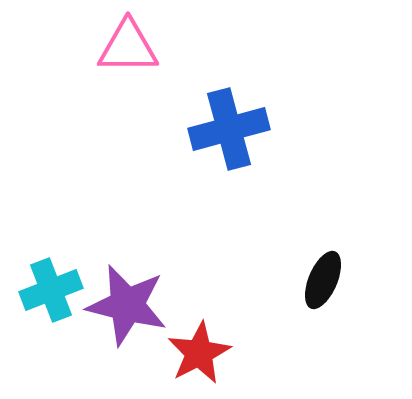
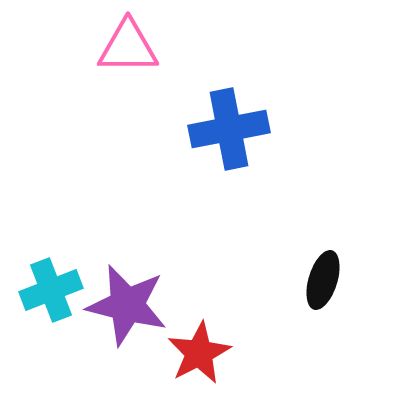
blue cross: rotated 4 degrees clockwise
black ellipse: rotated 6 degrees counterclockwise
